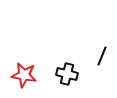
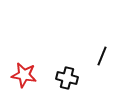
black cross: moved 4 px down
